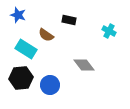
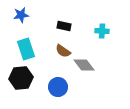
blue star: moved 3 px right; rotated 28 degrees counterclockwise
black rectangle: moved 5 px left, 6 px down
cyan cross: moved 7 px left; rotated 24 degrees counterclockwise
brown semicircle: moved 17 px right, 16 px down
cyan rectangle: rotated 40 degrees clockwise
blue circle: moved 8 px right, 2 px down
